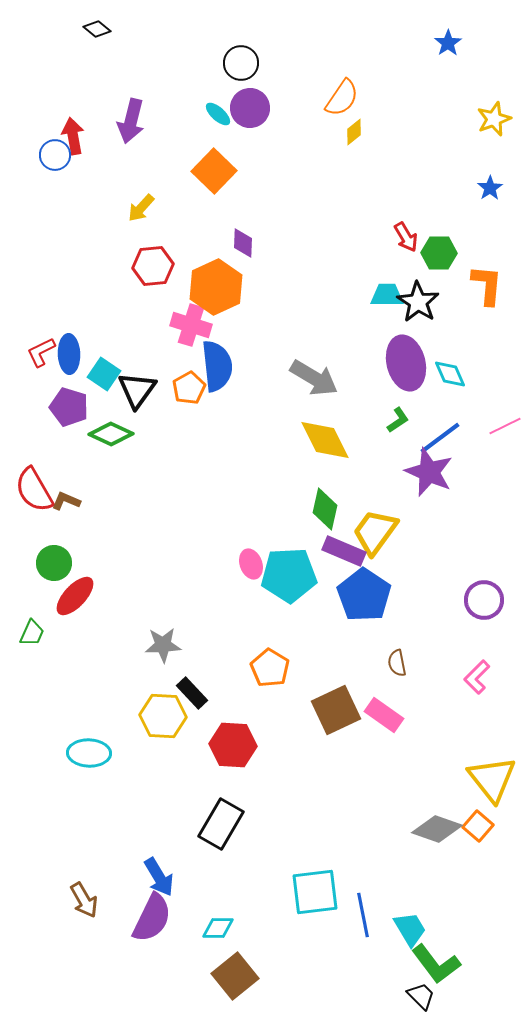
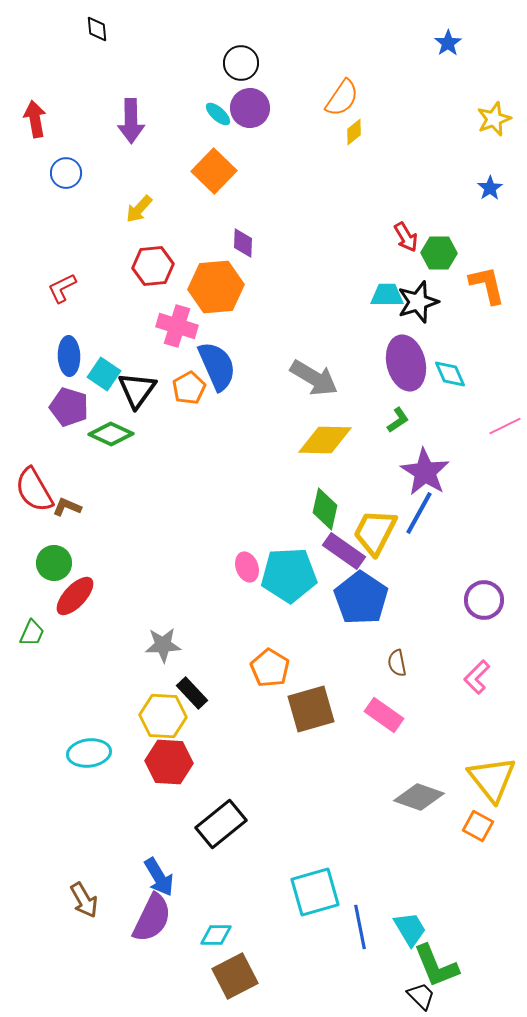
black diamond at (97, 29): rotated 44 degrees clockwise
purple arrow at (131, 121): rotated 15 degrees counterclockwise
red arrow at (73, 136): moved 38 px left, 17 px up
blue circle at (55, 155): moved 11 px right, 18 px down
yellow arrow at (141, 208): moved 2 px left, 1 px down
orange L-shape at (487, 285): rotated 18 degrees counterclockwise
orange hexagon at (216, 287): rotated 20 degrees clockwise
black star at (418, 302): rotated 21 degrees clockwise
pink cross at (191, 325): moved 14 px left, 1 px down
red L-shape at (41, 352): moved 21 px right, 64 px up
blue ellipse at (69, 354): moved 2 px down
blue semicircle at (217, 366): rotated 18 degrees counterclockwise
blue line at (440, 438): moved 21 px left, 75 px down; rotated 24 degrees counterclockwise
yellow diamond at (325, 440): rotated 62 degrees counterclockwise
purple star at (429, 472): moved 4 px left; rotated 9 degrees clockwise
brown L-shape at (66, 501): moved 1 px right, 6 px down
yellow trapezoid at (375, 532): rotated 9 degrees counterclockwise
purple rectangle at (344, 551): rotated 12 degrees clockwise
pink ellipse at (251, 564): moved 4 px left, 3 px down
blue pentagon at (364, 595): moved 3 px left, 3 px down
brown square at (336, 710): moved 25 px left, 1 px up; rotated 9 degrees clockwise
red hexagon at (233, 745): moved 64 px left, 17 px down
cyan ellipse at (89, 753): rotated 9 degrees counterclockwise
black rectangle at (221, 824): rotated 21 degrees clockwise
orange square at (478, 826): rotated 12 degrees counterclockwise
gray diamond at (437, 829): moved 18 px left, 32 px up
cyan square at (315, 892): rotated 9 degrees counterclockwise
blue line at (363, 915): moved 3 px left, 12 px down
cyan diamond at (218, 928): moved 2 px left, 7 px down
green L-shape at (436, 964): moved 2 px down; rotated 15 degrees clockwise
brown square at (235, 976): rotated 12 degrees clockwise
